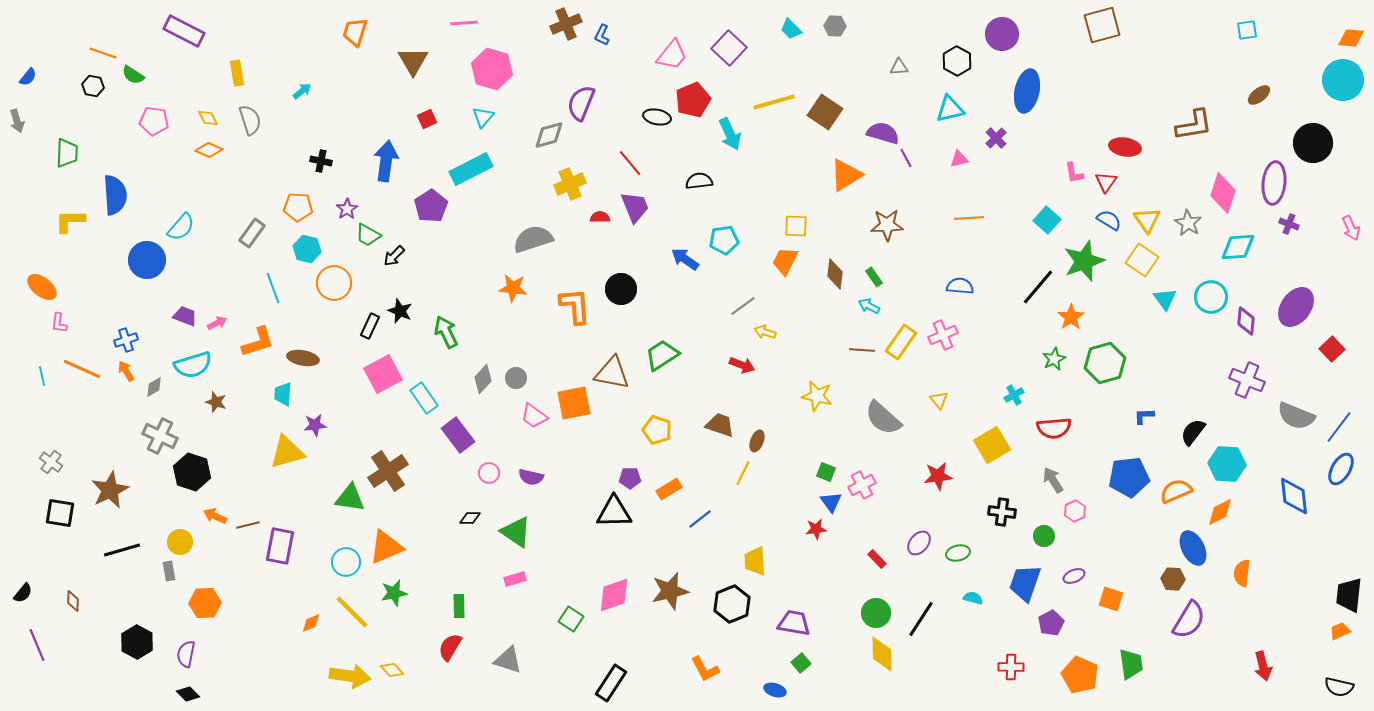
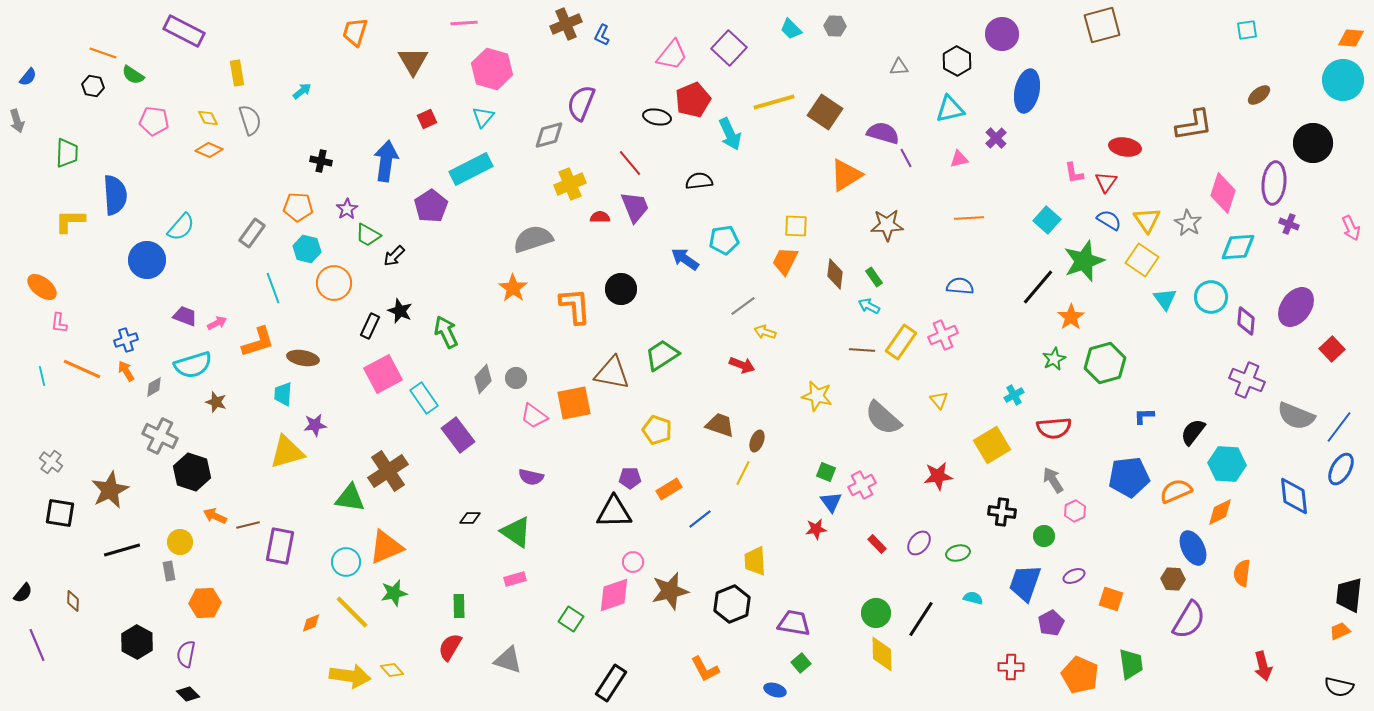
orange star at (513, 288): rotated 28 degrees clockwise
pink circle at (489, 473): moved 144 px right, 89 px down
red rectangle at (877, 559): moved 15 px up
